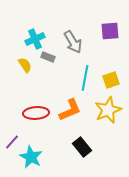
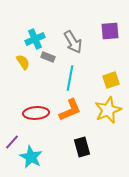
yellow semicircle: moved 2 px left, 3 px up
cyan line: moved 15 px left
black rectangle: rotated 24 degrees clockwise
